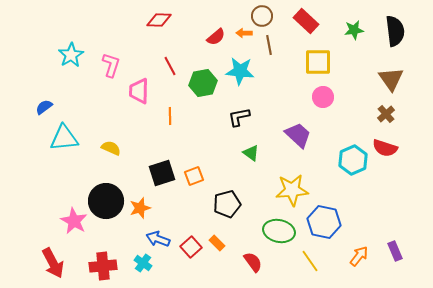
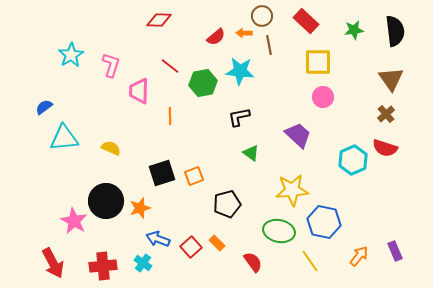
red line at (170, 66): rotated 24 degrees counterclockwise
